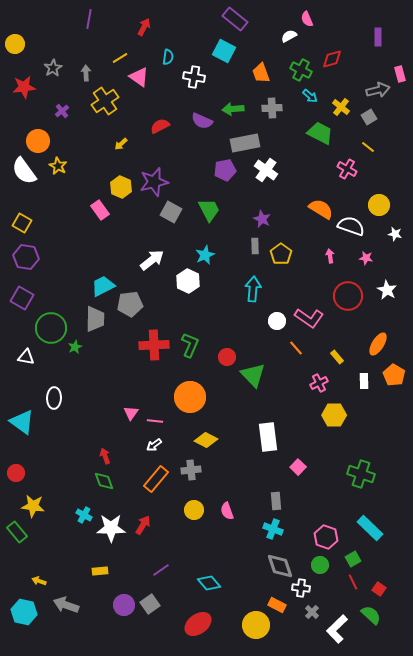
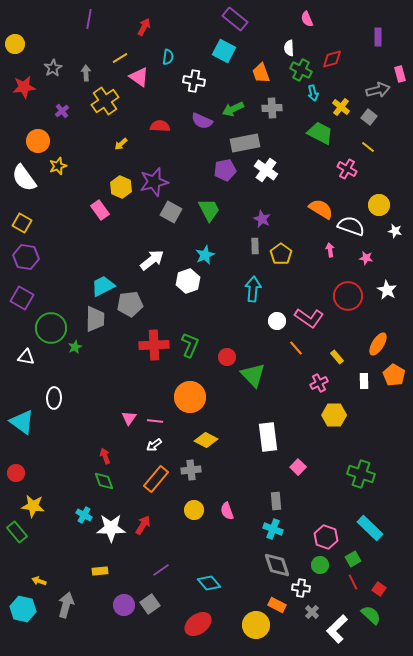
white semicircle at (289, 36): moved 12 px down; rotated 63 degrees counterclockwise
white cross at (194, 77): moved 4 px down
cyan arrow at (310, 96): moved 3 px right, 3 px up; rotated 35 degrees clockwise
green arrow at (233, 109): rotated 20 degrees counterclockwise
gray square at (369, 117): rotated 21 degrees counterclockwise
red semicircle at (160, 126): rotated 30 degrees clockwise
yellow star at (58, 166): rotated 24 degrees clockwise
white semicircle at (24, 171): moved 7 px down
white star at (395, 234): moved 3 px up
pink arrow at (330, 256): moved 6 px up
white hexagon at (188, 281): rotated 15 degrees clockwise
pink triangle at (131, 413): moved 2 px left, 5 px down
gray diamond at (280, 566): moved 3 px left, 1 px up
gray arrow at (66, 605): rotated 85 degrees clockwise
cyan hexagon at (24, 612): moved 1 px left, 3 px up
